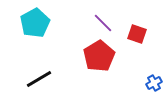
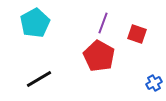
purple line: rotated 65 degrees clockwise
red pentagon: rotated 12 degrees counterclockwise
